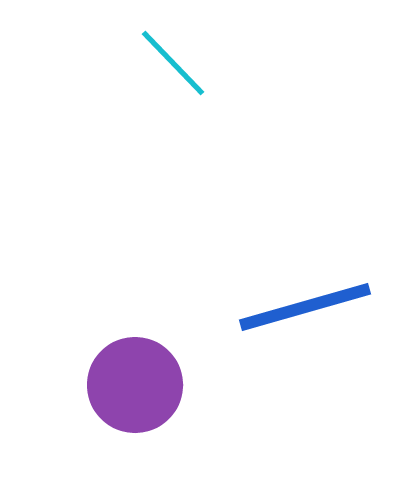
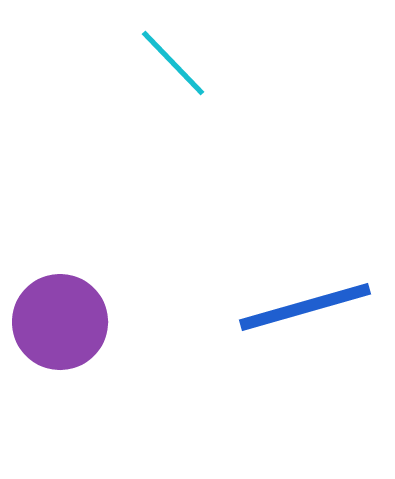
purple circle: moved 75 px left, 63 px up
